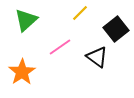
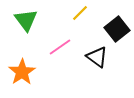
green triangle: rotated 25 degrees counterclockwise
black square: moved 1 px right
